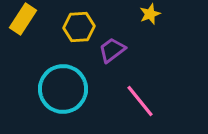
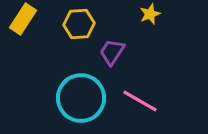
yellow hexagon: moved 3 px up
purple trapezoid: moved 2 px down; rotated 20 degrees counterclockwise
cyan circle: moved 18 px right, 9 px down
pink line: rotated 21 degrees counterclockwise
